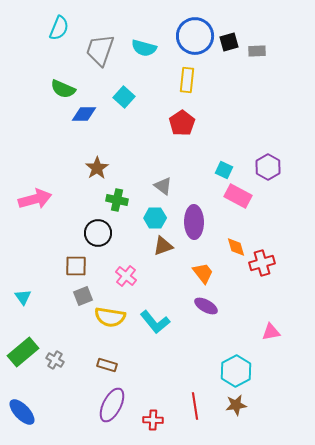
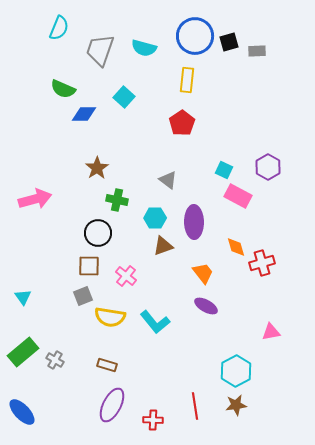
gray triangle at (163, 186): moved 5 px right, 6 px up
brown square at (76, 266): moved 13 px right
